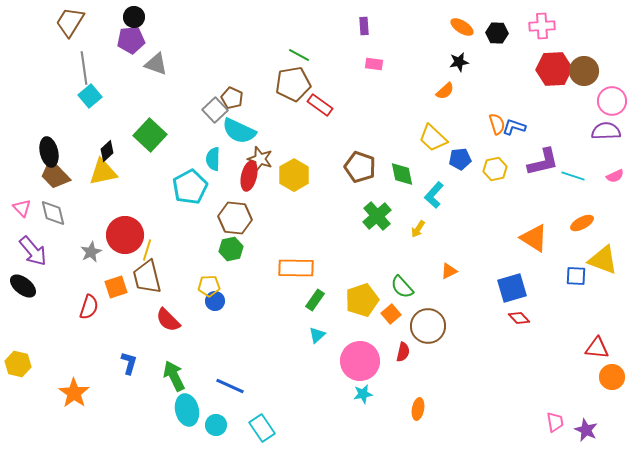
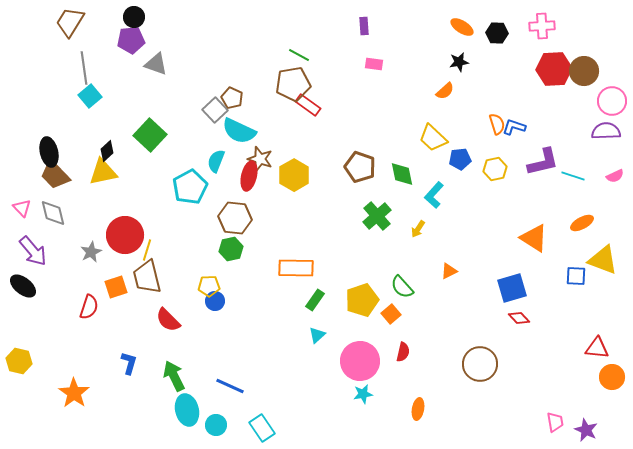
red rectangle at (320, 105): moved 12 px left
cyan semicircle at (213, 159): moved 3 px right, 2 px down; rotated 20 degrees clockwise
brown circle at (428, 326): moved 52 px right, 38 px down
yellow hexagon at (18, 364): moved 1 px right, 3 px up
